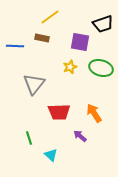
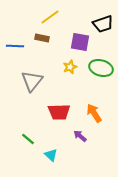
gray triangle: moved 2 px left, 3 px up
green line: moved 1 px left, 1 px down; rotated 32 degrees counterclockwise
